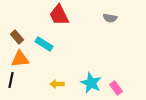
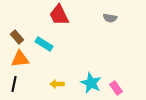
black line: moved 3 px right, 4 px down
